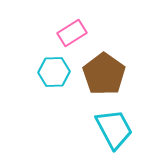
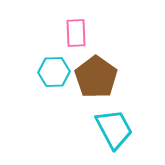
pink rectangle: moved 4 px right; rotated 60 degrees counterclockwise
brown pentagon: moved 8 px left, 3 px down
